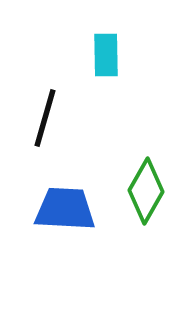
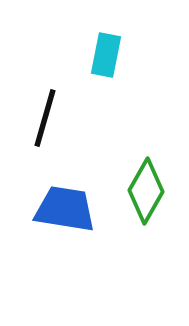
cyan rectangle: rotated 12 degrees clockwise
blue trapezoid: rotated 6 degrees clockwise
